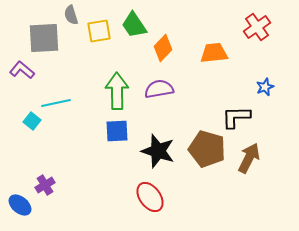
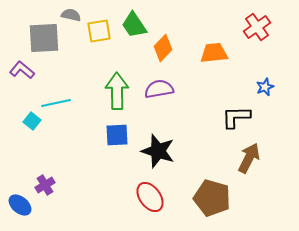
gray semicircle: rotated 120 degrees clockwise
blue square: moved 4 px down
brown pentagon: moved 5 px right, 49 px down
